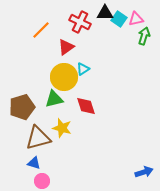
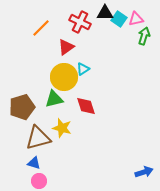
orange line: moved 2 px up
pink circle: moved 3 px left
